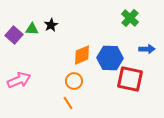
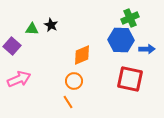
green cross: rotated 24 degrees clockwise
black star: rotated 16 degrees counterclockwise
purple square: moved 2 px left, 11 px down
blue hexagon: moved 11 px right, 18 px up
pink arrow: moved 1 px up
orange line: moved 1 px up
